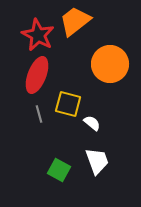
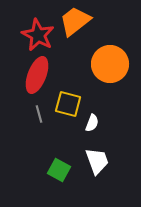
white semicircle: rotated 72 degrees clockwise
